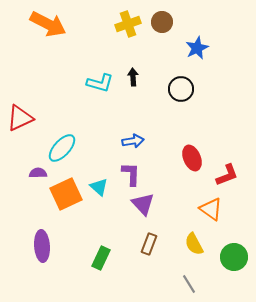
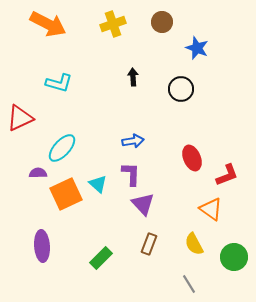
yellow cross: moved 15 px left
blue star: rotated 25 degrees counterclockwise
cyan L-shape: moved 41 px left
cyan triangle: moved 1 px left, 3 px up
green rectangle: rotated 20 degrees clockwise
